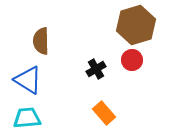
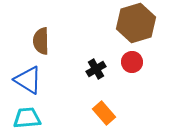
brown hexagon: moved 2 px up
red circle: moved 2 px down
